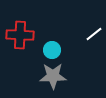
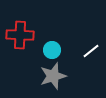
white line: moved 3 px left, 17 px down
gray star: rotated 16 degrees counterclockwise
